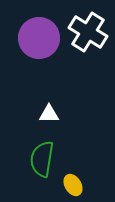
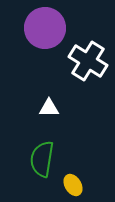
white cross: moved 29 px down
purple circle: moved 6 px right, 10 px up
white triangle: moved 6 px up
